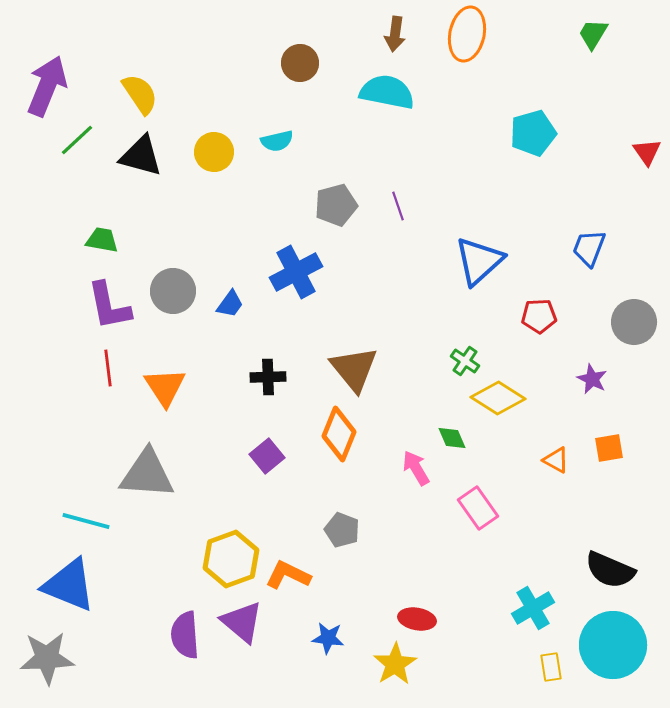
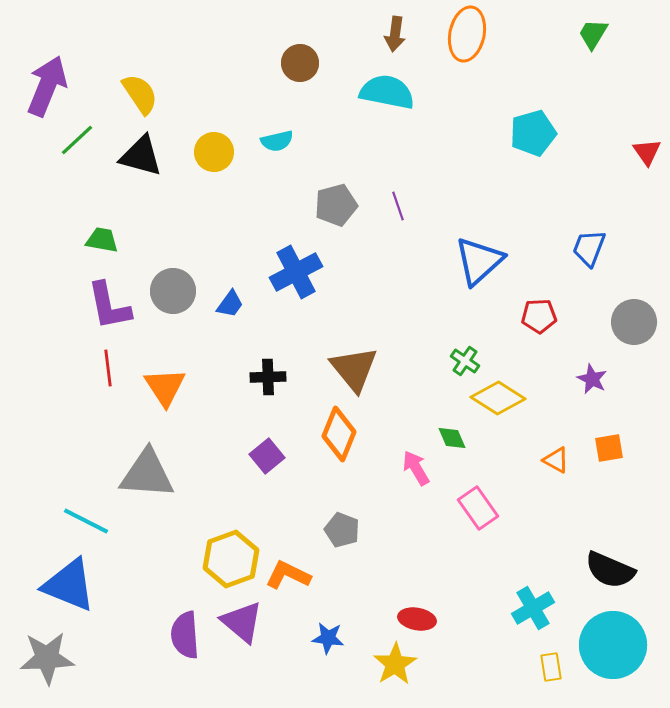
cyan line at (86, 521): rotated 12 degrees clockwise
